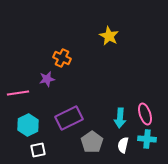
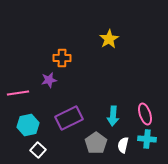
yellow star: moved 3 px down; rotated 12 degrees clockwise
orange cross: rotated 24 degrees counterclockwise
purple star: moved 2 px right, 1 px down
cyan arrow: moved 7 px left, 2 px up
cyan hexagon: rotated 15 degrees clockwise
gray pentagon: moved 4 px right, 1 px down
white square: rotated 35 degrees counterclockwise
